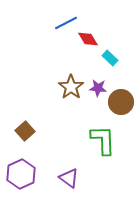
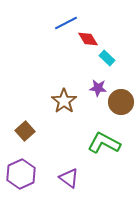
cyan rectangle: moved 3 px left
brown star: moved 7 px left, 14 px down
green L-shape: moved 1 px right, 3 px down; rotated 60 degrees counterclockwise
